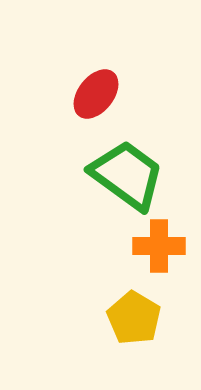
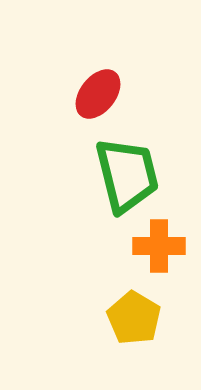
red ellipse: moved 2 px right
green trapezoid: rotated 40 degrees clockwise
